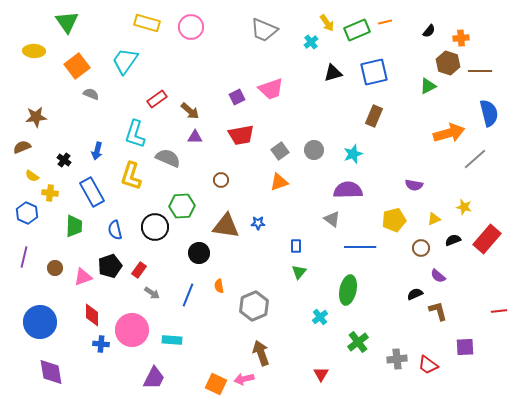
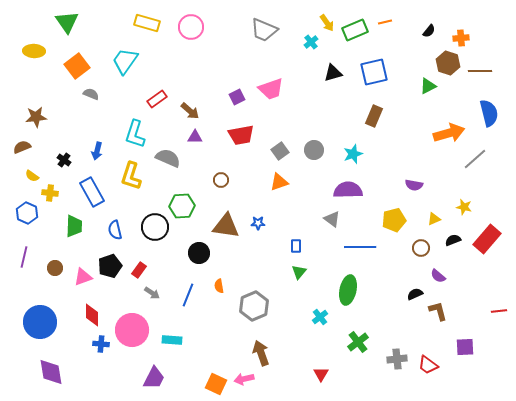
green rectangle at (357, 30): moved 2 px left
